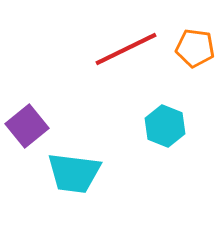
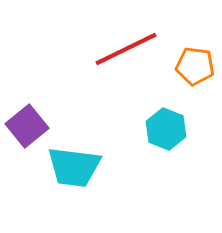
orange pentagon: moved 18 px down
cyan hexagon: moved 1 px right, 3 px down
cyan trapezoid: moved 6 px up
